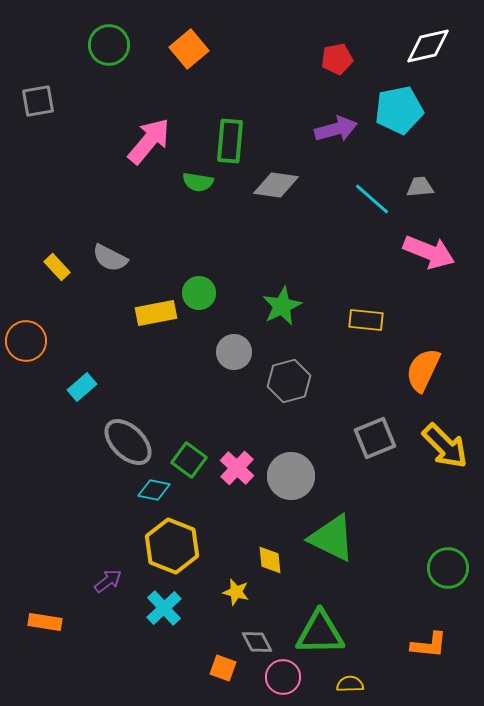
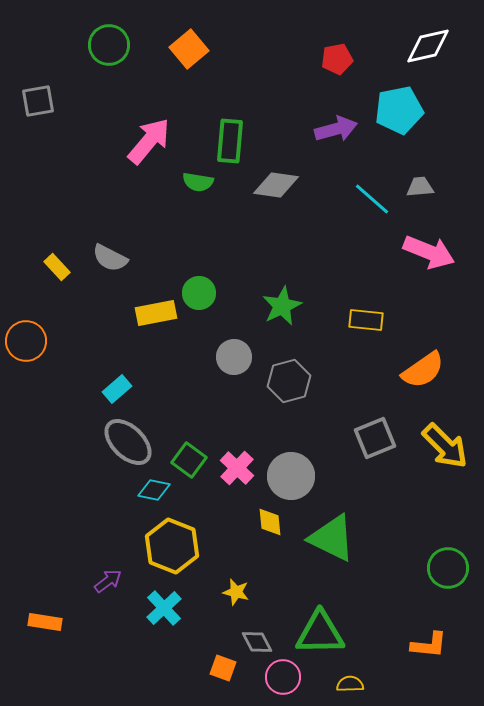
gray circle at (234, 352): moved 5 px down
orange semicircle at (423, 370): rotated 150 degrees counterclockwise
cyan rectangle at (82, 387): moved 35 px right, 2 px down
yellow diamond at (270, 560): moved 38 px up
